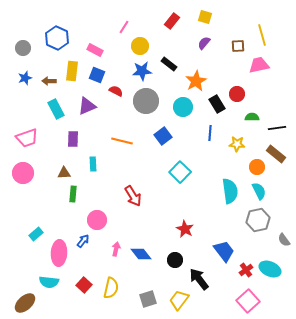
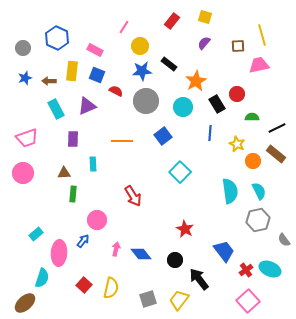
black line at (277, 128): rotated 18 degrees counterclockwise
orange line at (122, 141): rotated 15 degrees counterclockwise
yellow star at (237, 144): rotated 21 degrees clockwise
orange circle at (257, 167): moved 4 px left, 6 px up
cyan semicircle at (49, 282): moved 7 px left, 4 px up; rotated 78 degrees counterclockwise
